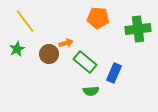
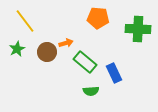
green cross: rotated 10 degrees clockwise
brown circle: moved 2 px left, 2 px up
blue rectangle: rotated 48 degrees counterclockwise
